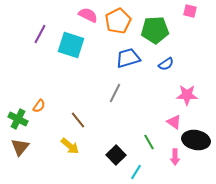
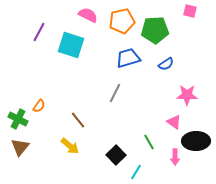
orange pentagon: moved 4 px right; rotated 15 degrees clockwise
purple line: moved 1 px left, 2 px up
black ellipse: moved 1 px down; rotated 12 degrees counterclockwise
